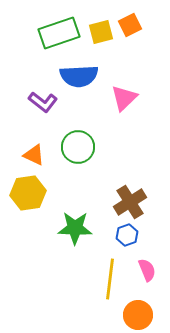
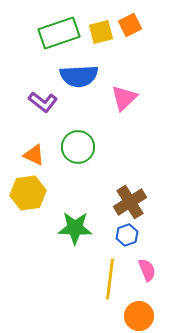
orange circle: moved 1 px right, 1 px down
